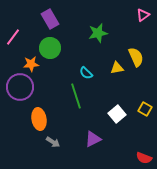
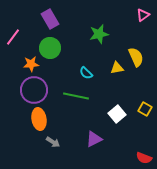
green star: moved 1 px right, 1 px down
purple circle: moved 14 px right, 3 px down
green line: rotated 60 degrees counterclockwise
purple triangle: moved 1 px right
